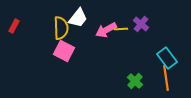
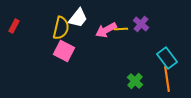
yellow semicircle: rotated 15 degrees clockwise
orange line: moved 1 px right, 1 px down
